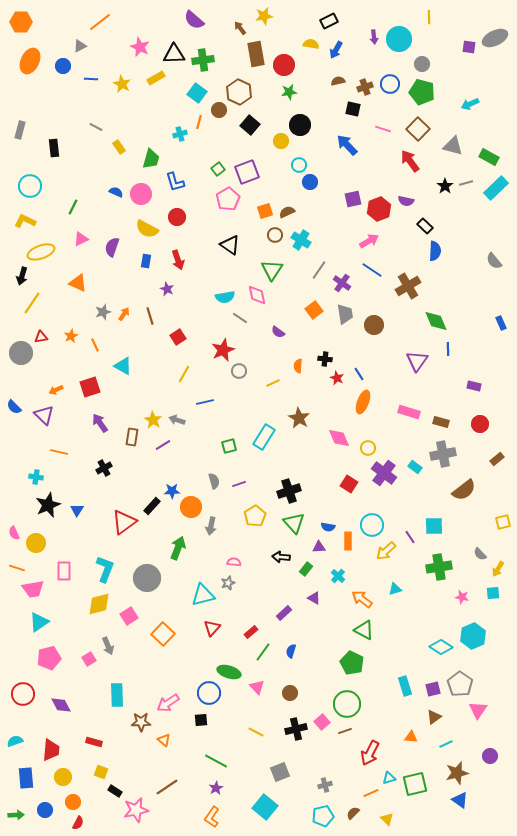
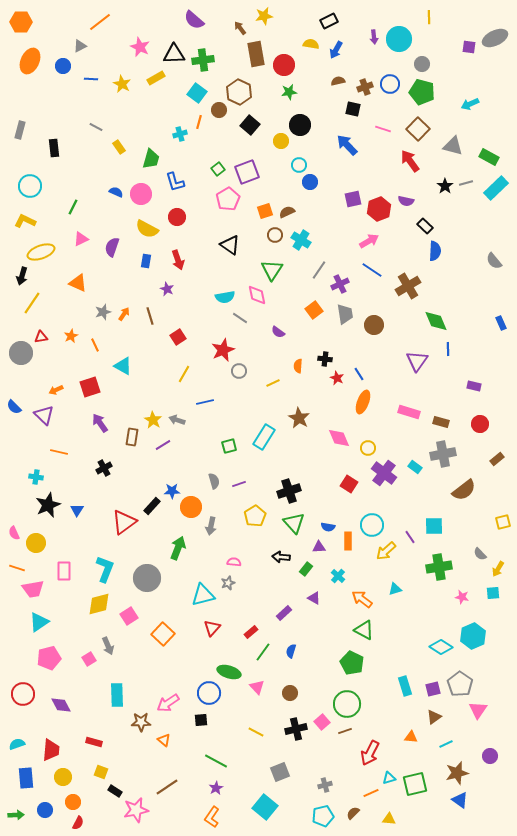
purple cross at (342, 283): moved 2 px left, 1 px down; rotated 30 degrees clockwise
cyan semicircle at (15, 741): moved 2 px right, 3 px down
yellow triangle at (387, 819): moved 2 px right; rotated 40 degrees counterclockwise
